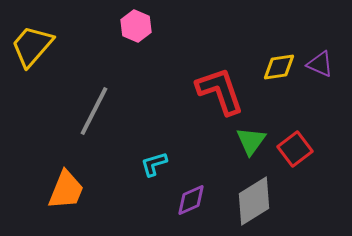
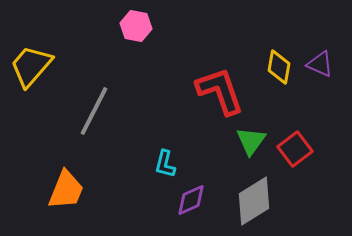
pink hexagon: rotated 12 degrees counterclockwise
yellow trapezoid: moved 1 px left, 20 px down
yellow diamond: rotated 72 degrees counterclockwise
cyan L-shape: moved 11 px right; rotated 60 degrees counterclockwise
